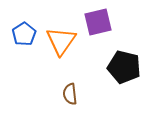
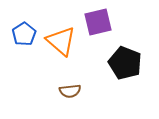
orange triangle: rotated 24 degrees counterclockwise
black pentagon: moved 1 px right, 4 px up; rotated 8 degrees clockwise
brown semicircle: moved 3 px up; rotated 90 degrees counterclockwise
